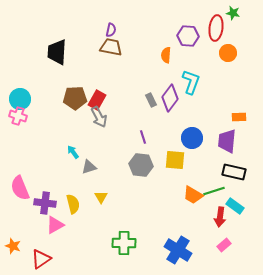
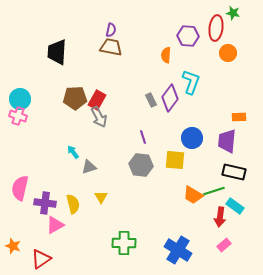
pink semicircle: rotated 35 degrees clockwise
